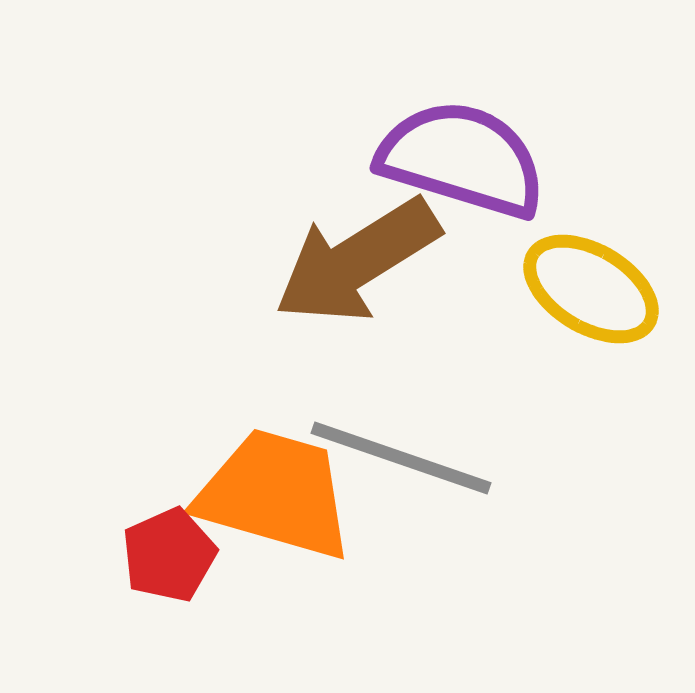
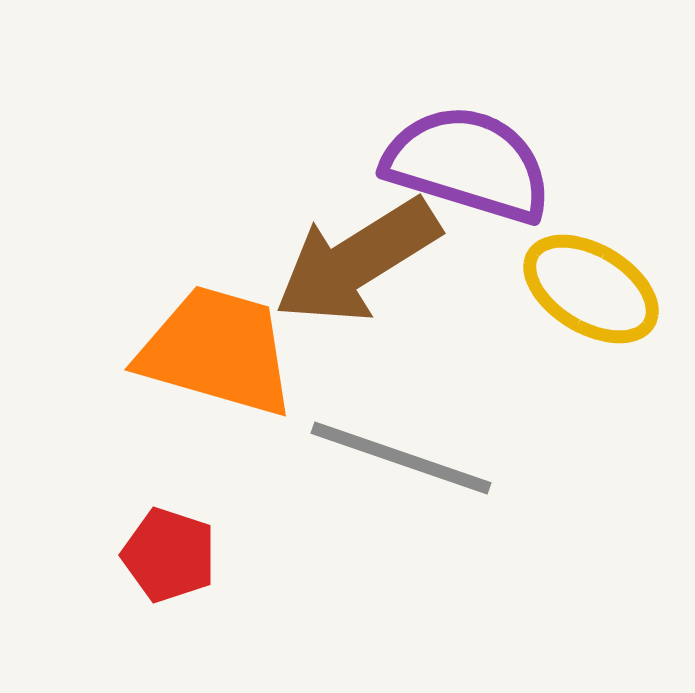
purple semicircle: moved 6 px right, 5 px down
orange trapezoid: moved 58 px left, 143 px up
red pentagon: rotated 30 degrees counterclockwise
